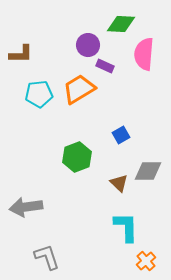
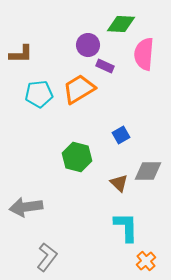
green hexagon: rotated 24 degrees counterclockwise
gray L-shape: rotated 56 degrees clockwise
